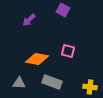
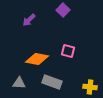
purple square: rotated 16 degrees clockwise
